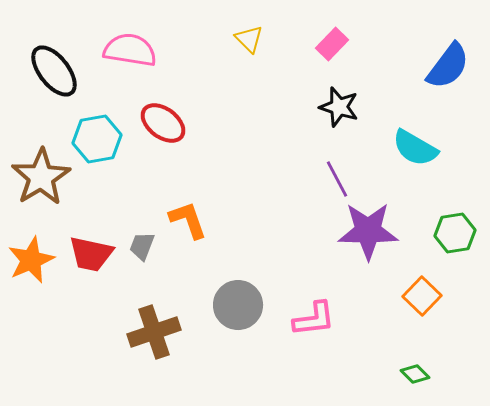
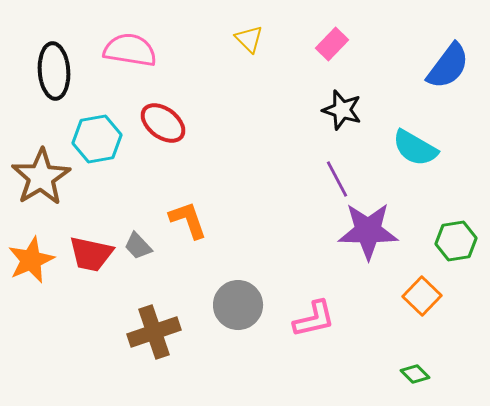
black ellipse: rotated 34 degrees clockwise
black star: moved 3 px right, 3 px down
green hexagon: moved 1 px right, 8 px down
gray trapezoid: moved 4 px left; rotated 64 degrees counterclockwise
pink L-shape: rotated 6 degrees counterclockwise
